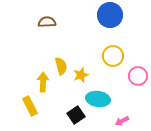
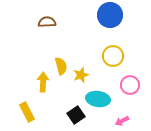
pink circle: moved 8 px left, 9 px down
yellow rectangle: moved 3 px left, 6 px down
